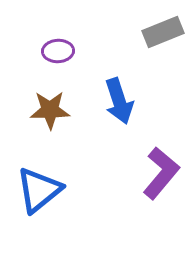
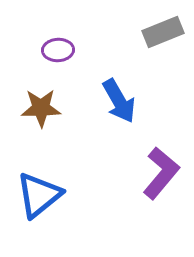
purple ellipse: moved 1 px up
blue arrow: rotated 12 degrees counterclockwise
brown star: moved 9 px left, 2 px up
blue triangle: moved 5 px down
